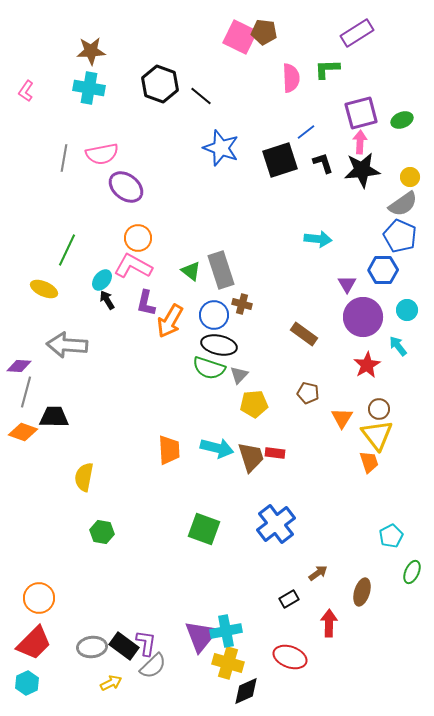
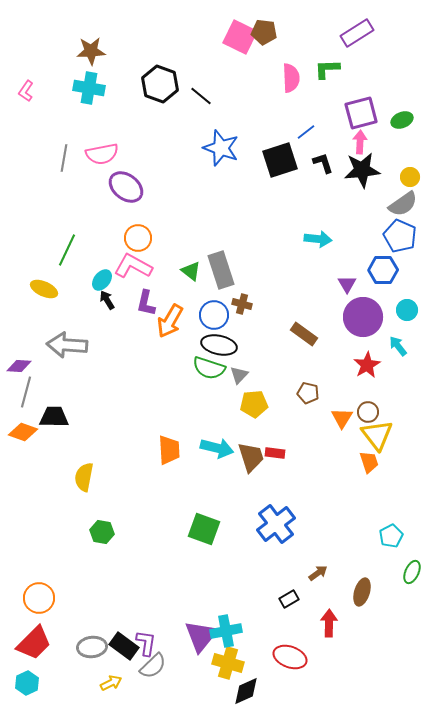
brown circle at (379, 409): moved 11 px left, 3 px down
